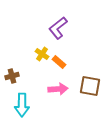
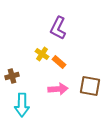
purple L-shape: rotated 25 degrees counterclockwise
